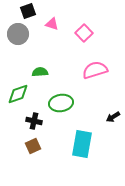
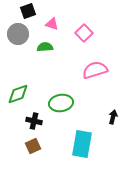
green semicircle: moved 5 px right, 25 px up
black arrow: rotated 136 degrees clockwise
